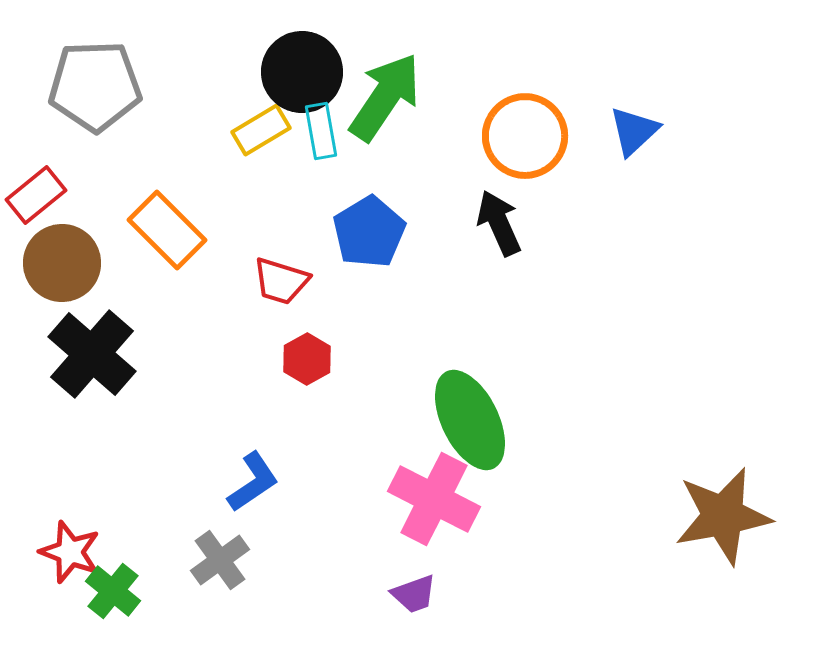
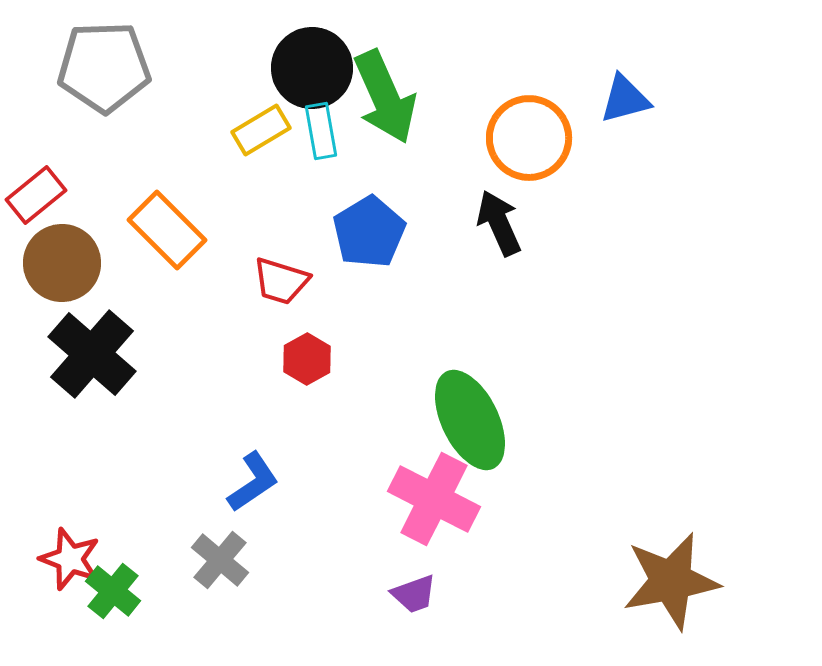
black circle: moved 10 px right, 4 px up
gray pentagon: moved 9 px right, 19 px up
green arrow: rotated 122 degrees clockwise
blue triangle: moved 9 px left, 32 px up; rotated 28 degrees clockwise
orange circle: moved 4 px right, 2 px down
brown star: moved 52 px left, 65 px down
red star: moved 7 px down
gray cross: rotated 14 degrees counterclockwise
